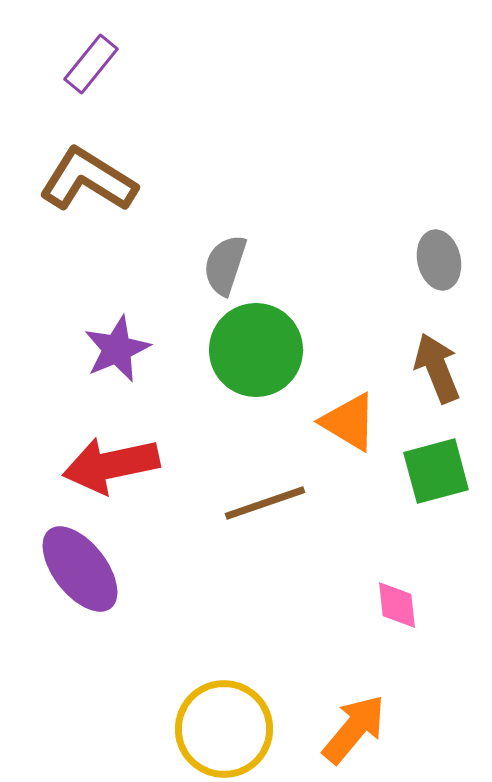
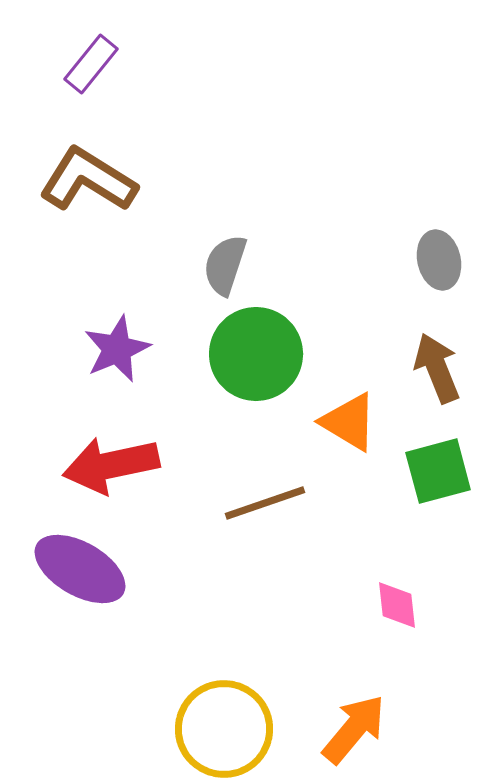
green circle: moved 4 px down
green square: moved 2 px right
purple ellipse: rotated 22 degrees counterclockwise
